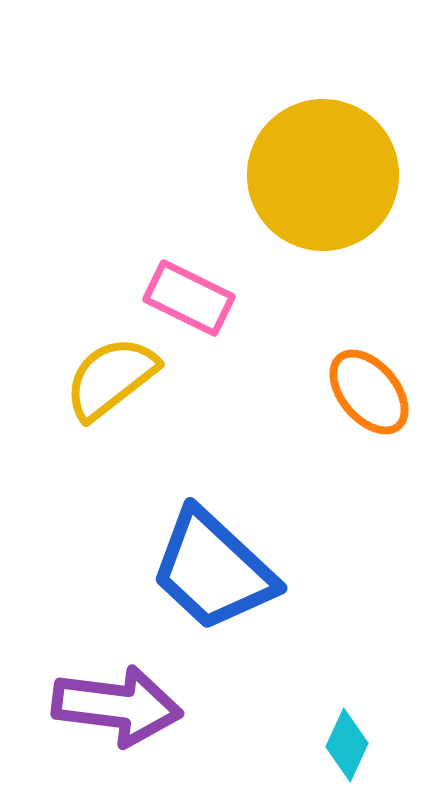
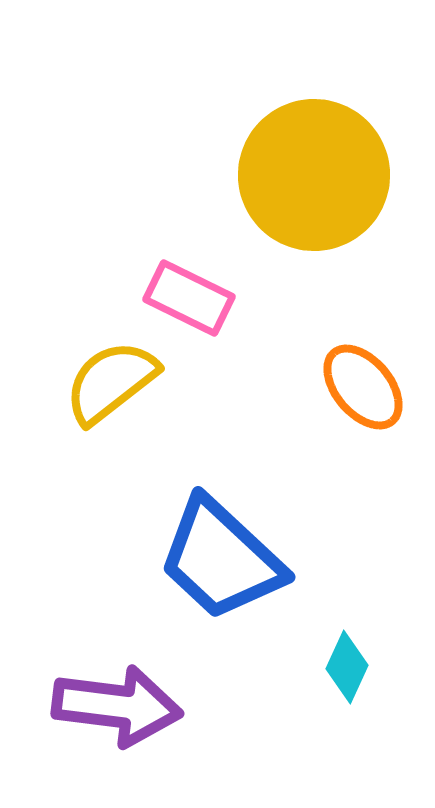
yellow circle: moved 9 px left
yellow semicircle: moved 4 px down
orange ellipse: moved 6 px left, 5 px up
blue trapezoid: moved 8 px right, 11 px up
cyan diamond: moved 78 px up
